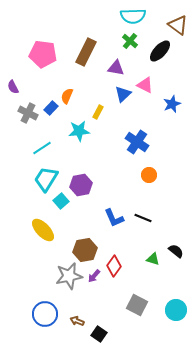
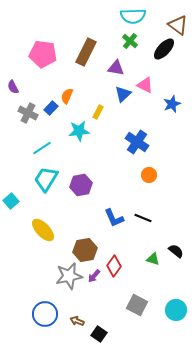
black ellipse: moved 4 px right, 2 px up
cyan square: moved 50 px left
